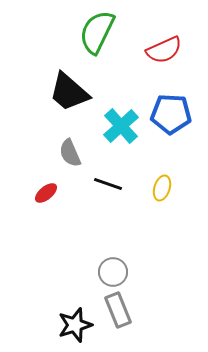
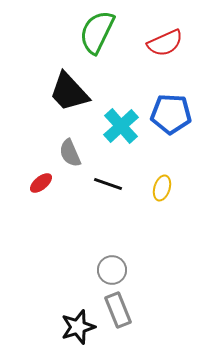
red semicircle: moved 1 px right, 7 px up
black trapezoid: rotated 6 degrees clockwise
red ellipse: moved 5 px left, 10 px up
gray circle: moved 1 px left, 2 px up
black star: moved 3 px right, 2 px down
